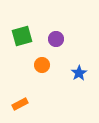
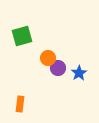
purple circle: moved 2 px right, 29 px down
orange circle: moved 6 px right, 7 px up
orange rectangle: rotated 56 degrees counterclockwise
